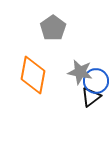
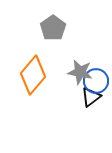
orange diamond: rotated 30 degrees clockwise
